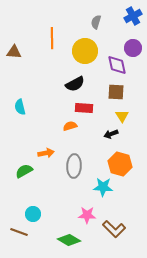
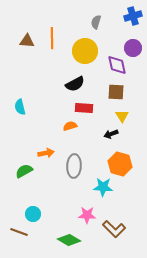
blue cross: rotated 12 degrees clockwise
brown triangle: moved 13 px right, 11 px up
